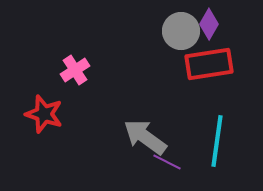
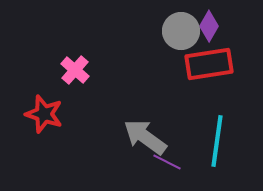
purple diamond: moved 2 px down
pink cross: rotated 16 degrees counterclockwise
